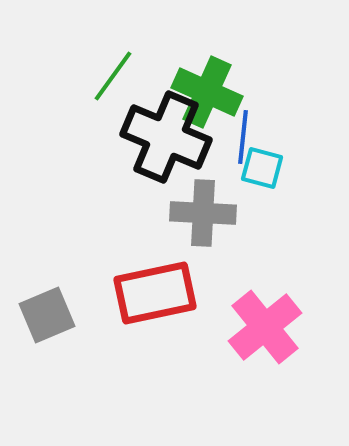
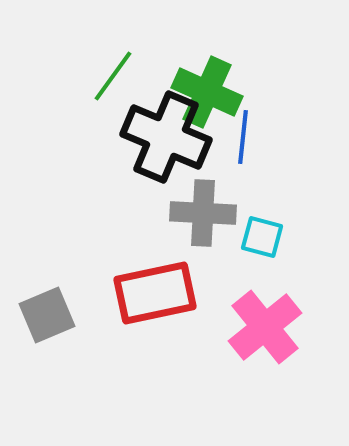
cyan square: moved 69 px down
